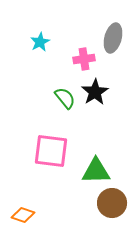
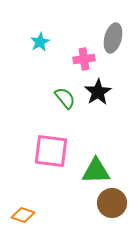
black star: moved 3 px right
